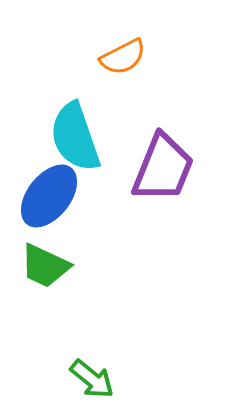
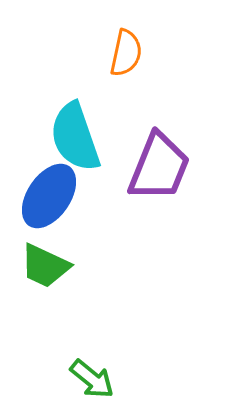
orange semicircle: moved 3 px right, 4 px up; rotated 51 degrees counterclockwise
purple trapezoid: moved 4 px left, 1 px up
blue ellipse: rotated 4 degrees counterclockwise
